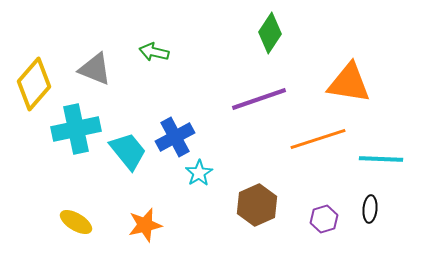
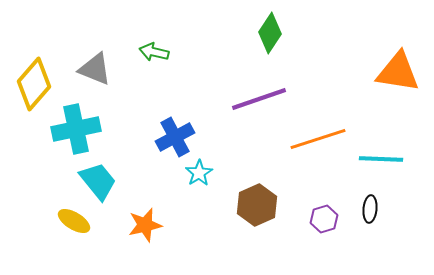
orange triangle: moved 49 px right, 11 px up
cyan trapezoid: moved 30 px left, 30 px down
yellow ellipse: moved 2 px left, 1 px up
